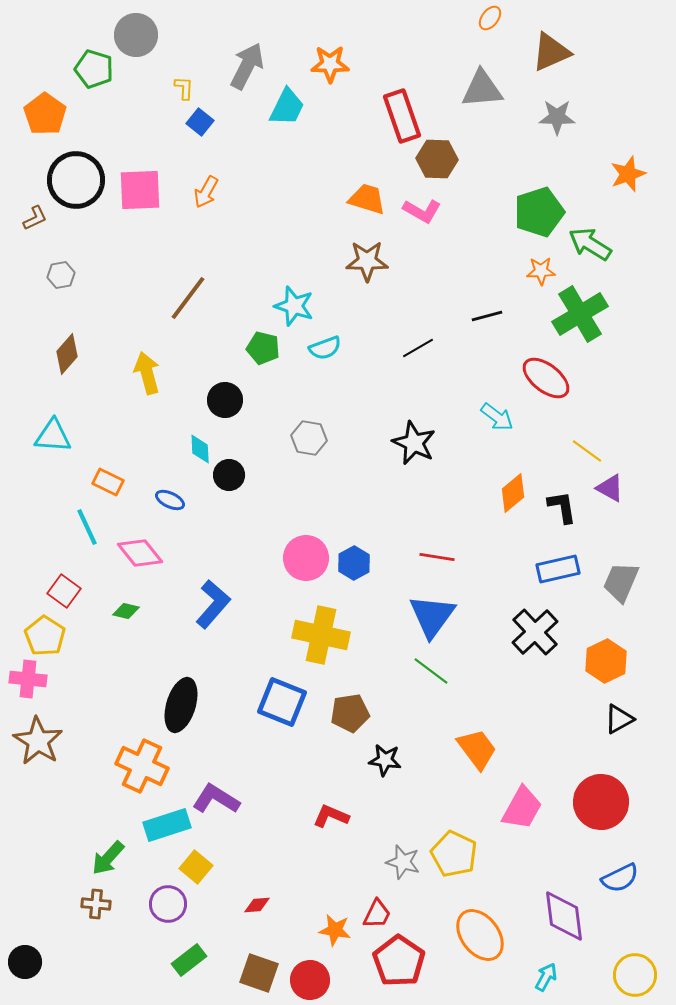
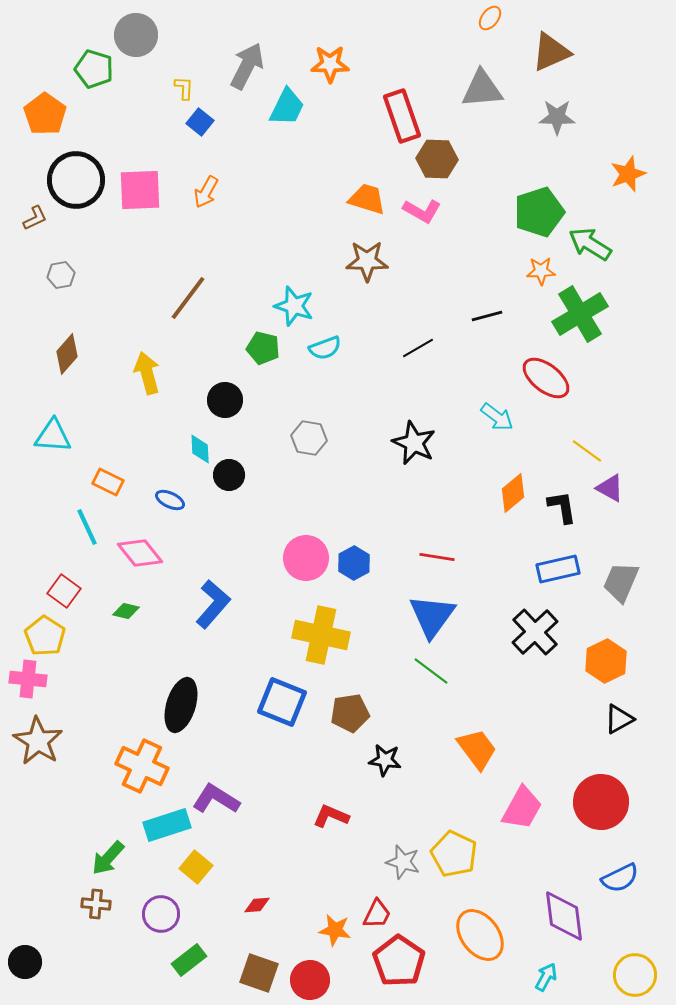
purple circle at (168, 904): moved 7 px left, 10 px down
